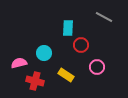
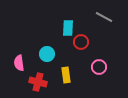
red circle: moved 3 px up
cyan circle: moved 3 px right, 1 px down
pink semicircle: rotated 84 degrees counterclockwise
pink circle: moved 2 px right
yellow rectangle: rotated 49 degrees clockwise
red cross: moved 3 px right, 1 px down
